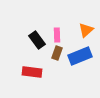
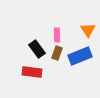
orange triangle: moved 2 px right; rotated 21 degrees counterclockwise
black rectangle: moved 9 px down
